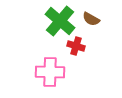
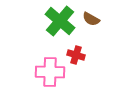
red cross: moved 9 px down
